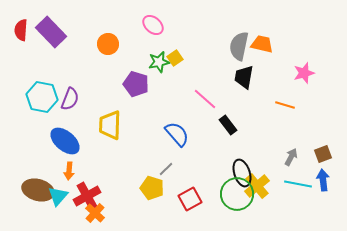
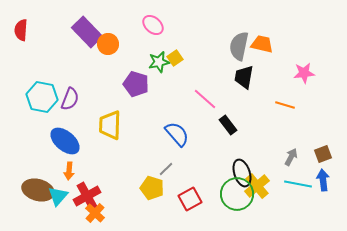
purple rectangle: moved 36 px right
pink star: rotated 10 degrees clockwise
